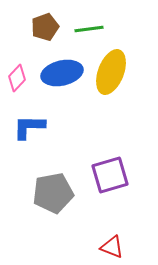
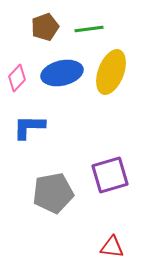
red triangle: rotated 15 degrees counterclockwise
